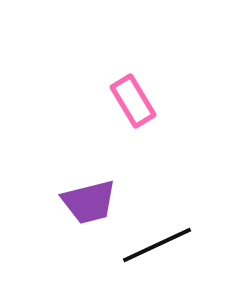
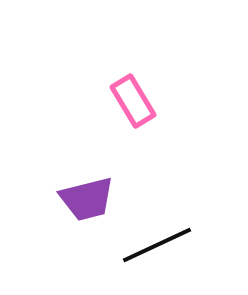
purple trapezoid: moved 2 px left, 3 px up
